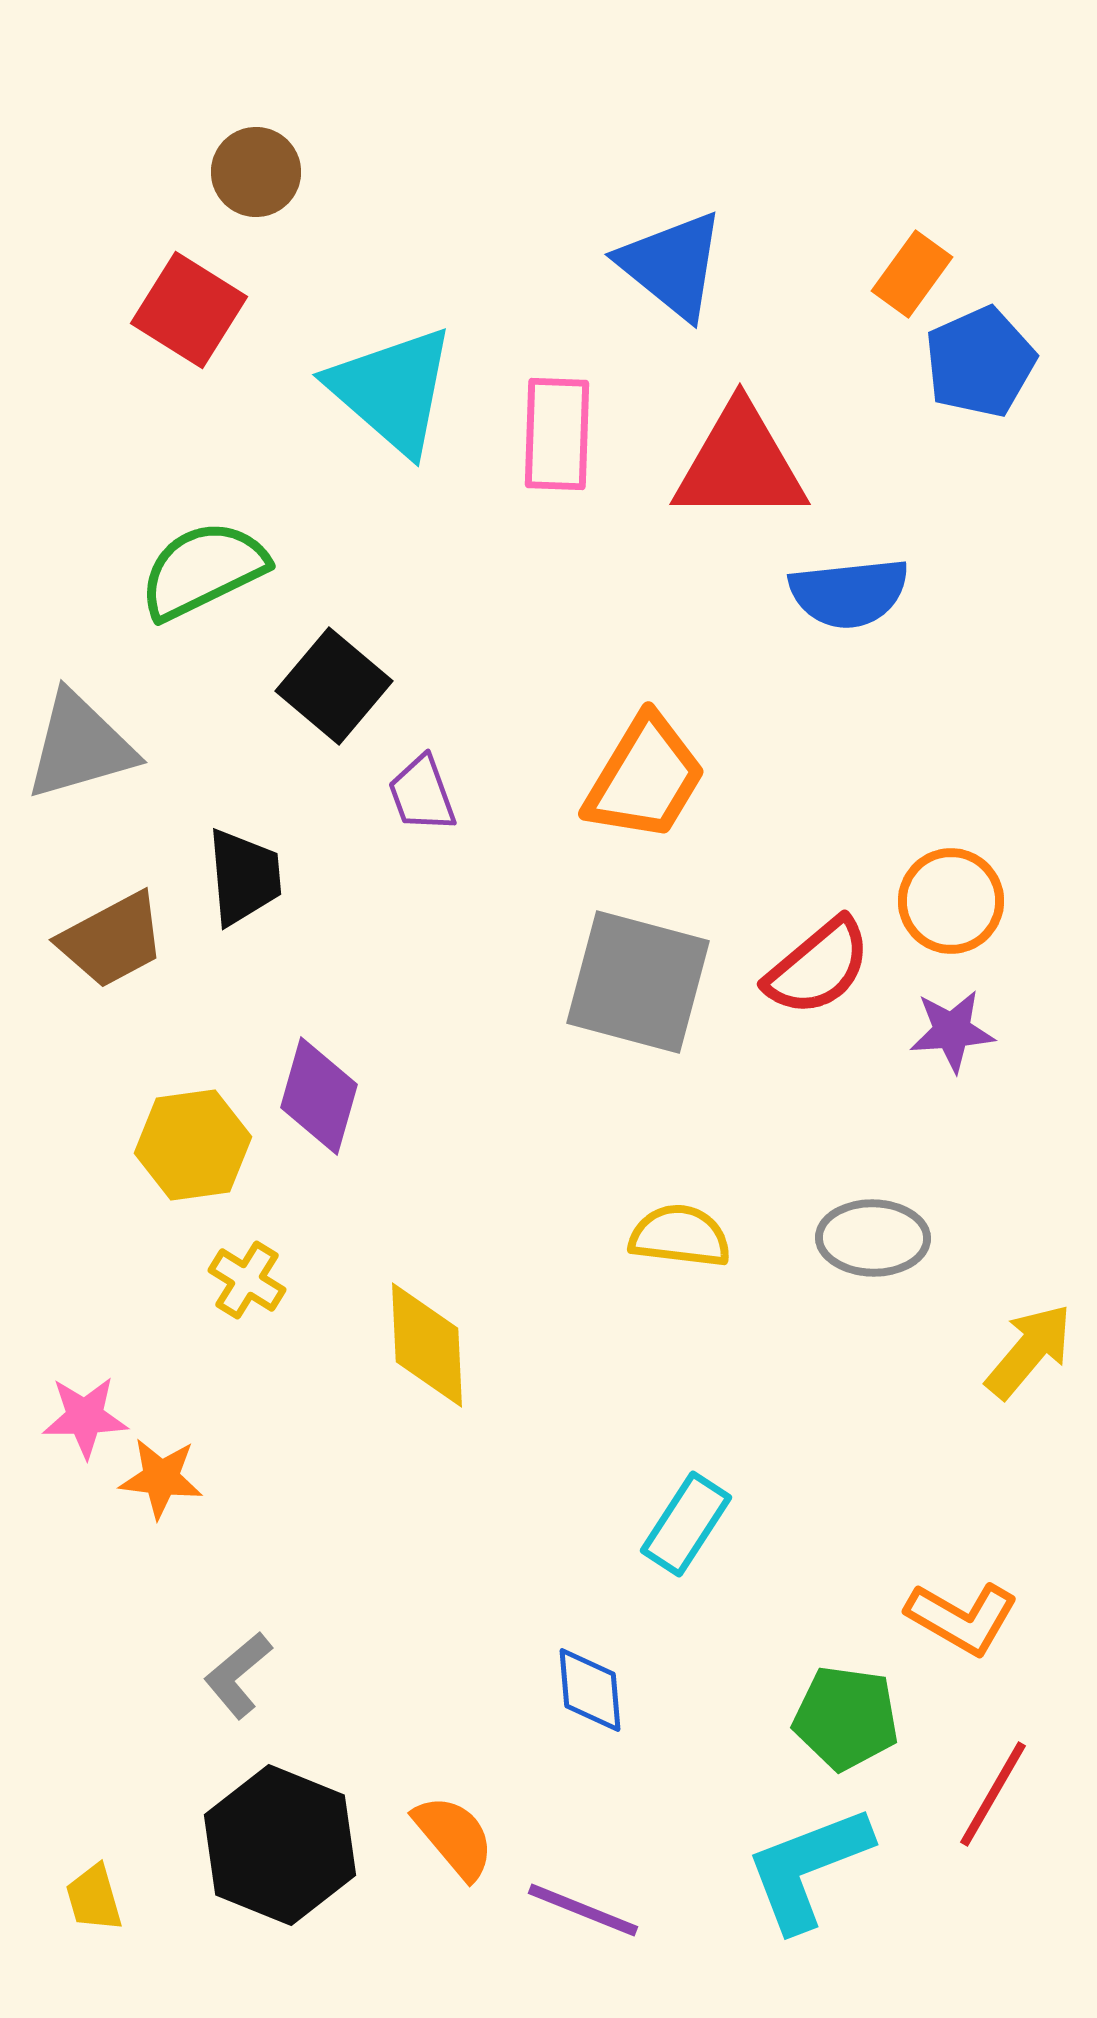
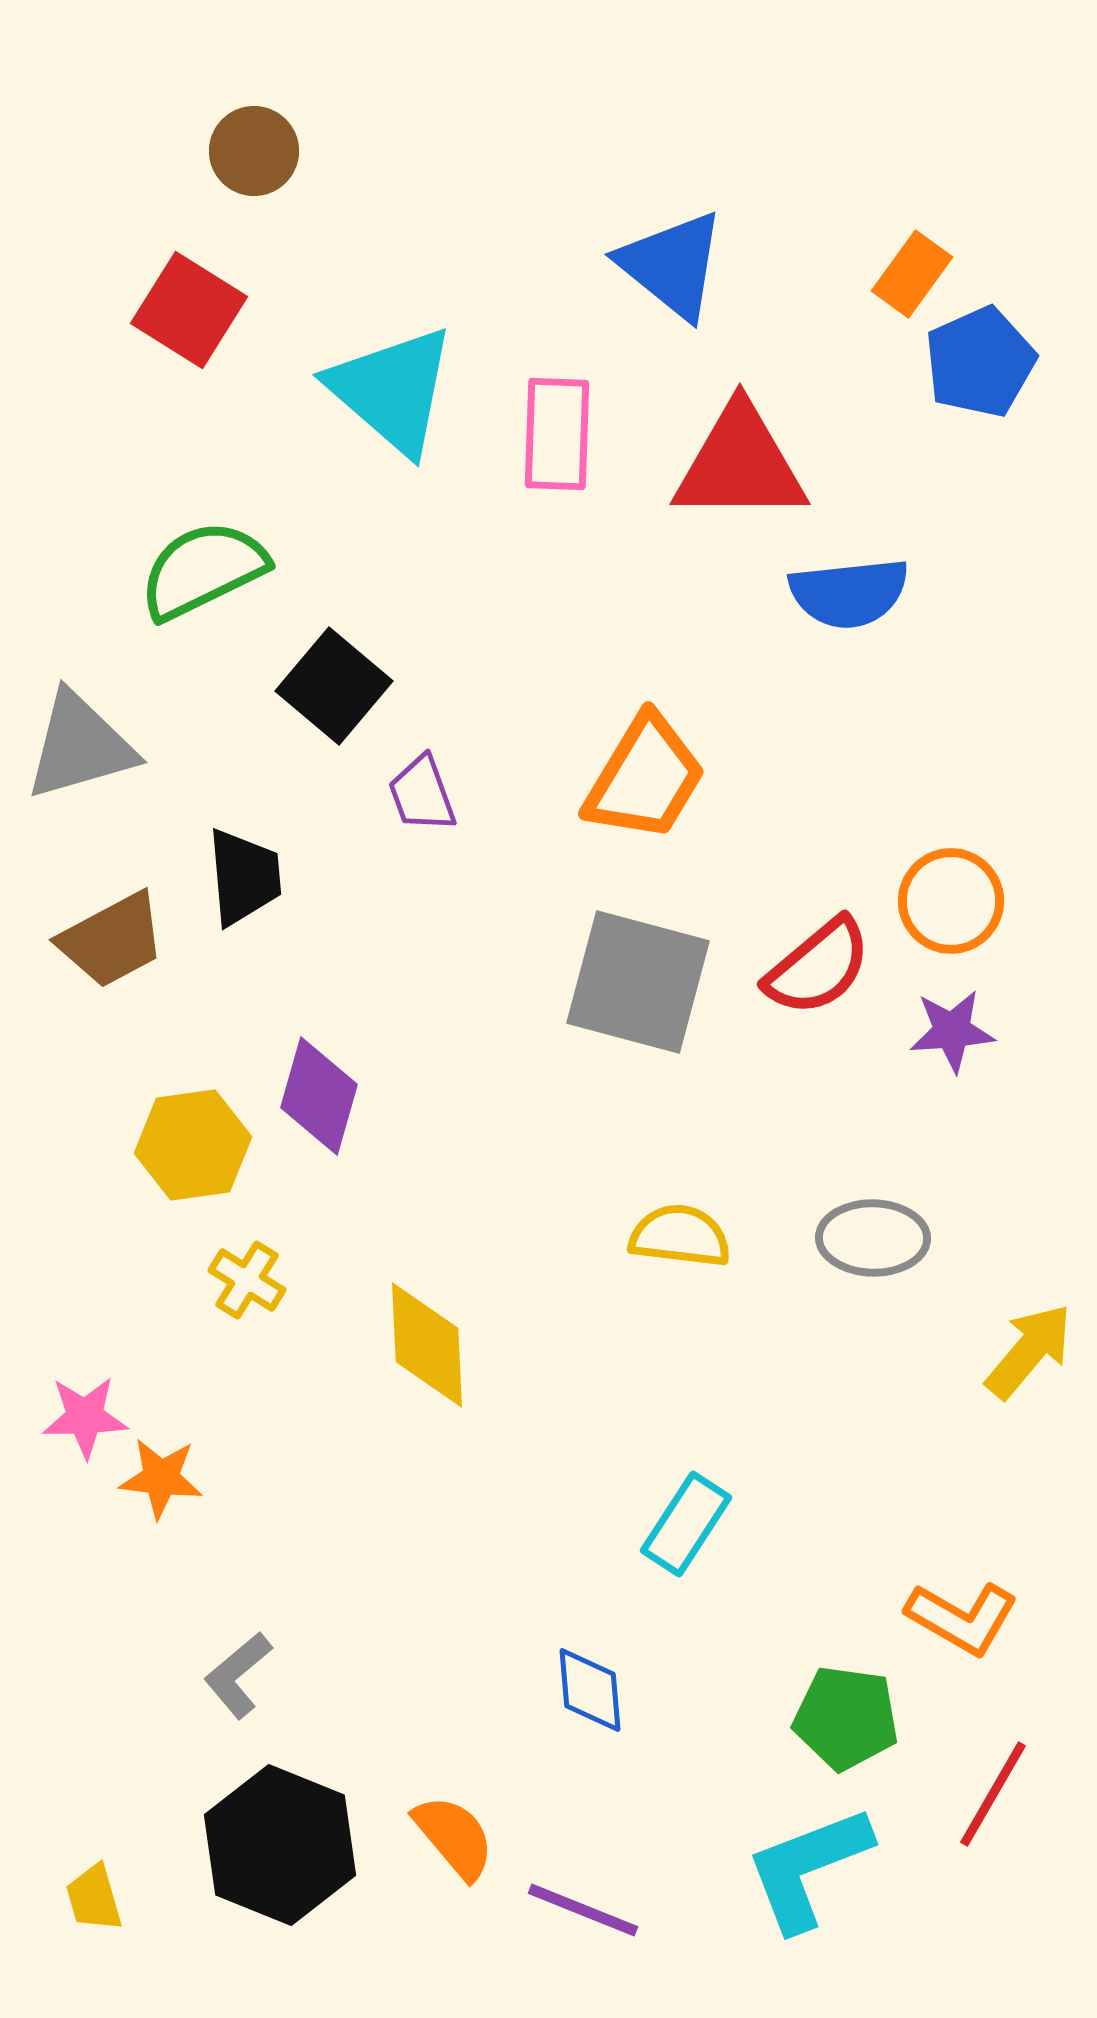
brown circle: moved 2 px left, 21 px up
